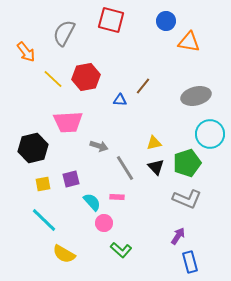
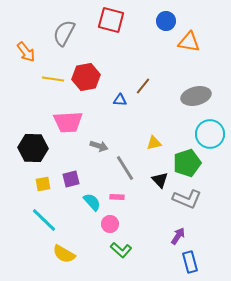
yellow line: rotated 35 degrees counterclockwise
black hexagon: rotated 16 degrees clockwise
black triangle: moved 4 px right, 13 px down
pink circle: moved 6 px right, 1 px down
